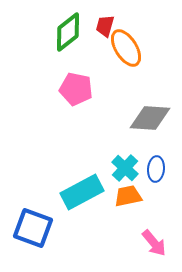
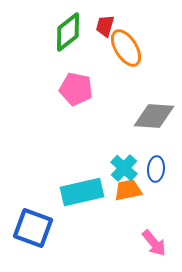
gray diamond: moved 4 px right, 2 px up
cyan cross: moved 1 px left
cyan rectangle: rotated 15 degrees clockwise
orange trapezoid: moved 6 px up
